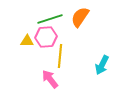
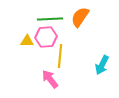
green line: rotated 15 degrees clockwise
